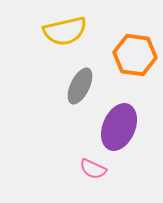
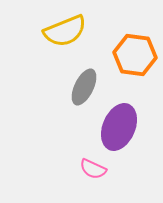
yellow semicircle: rotated 9 degrees counterclockwise
gray ellipse: moved 4 px right, 1 px down
